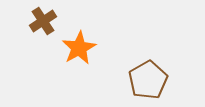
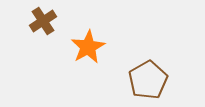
orange star: moved 9 px right, 1 px up
